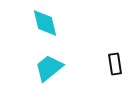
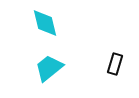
black rectangle: rotated 25 degrees clockwise
